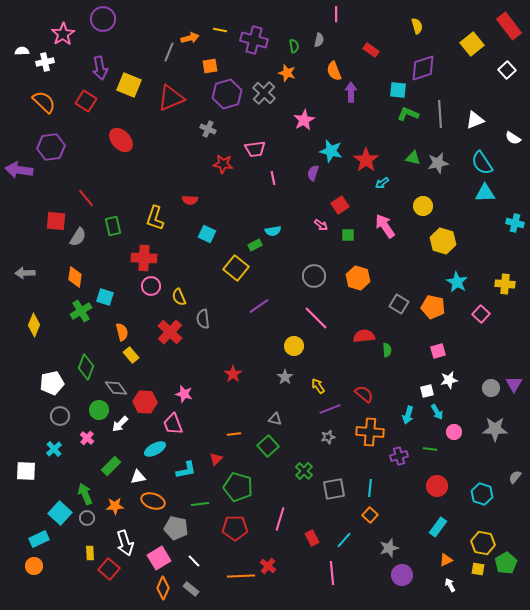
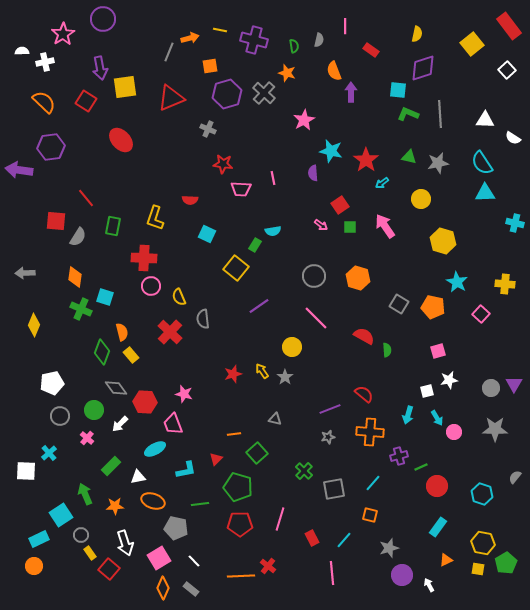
pink line at (336, 14): moved 9 px right, 12 px down
yellow semicircle at (417, 26): moved 8 px down; rotated 28 degrees clockwise
yellow square at (129, 85): moved 4 px left, 2 px down; rotated 30 degrees counterclockwise
white triangle at (475, 120): moved 10 px right; rotated 24 degrees clockwise
pink trapezoid at (255, 149): moved 14 px left, 40 px down; rotated 10 degrees clockwise
green triangle at (413, 158): moved 4 px left, 1 px up
purple semicircle at (313, 173): rotated 21 degrees counterclockwise
yellow circle at (423, 206): moved 2 px left, 7 px up
green rectangle at (113, 226): rotated 24 degrees clockwise
green square at (348, 235): moved 2 px right, 8 px up
green rectangle at (255, 245): rotated 32 degrees counterclockwise
green cross at (81, 311): moved 2 px up; rotated 35 degrees counterclockwise
red semicircle at (364, 336): rotated 35 degrees clockwise
yellow circle at (294, 346): moved 2 px left, 1 px down
green diamond at (86, 367): moved 16 px right, 15 px up
red star at (233, 374): rotated 18 degrees clockwise
yellow arrow at (318, 386): moved 56 px left, 15 px up
green circle at (99, 410): moved 5 px left
cyan arrow at (437, 412): moved 6 px down
green square at (268, 446): moved 11 px left, 7 px down
cyan cross at (54, 449): moved 5 px left, 4 px down
green line at (430, 449): moved 9 px left, 18 px down; rotated 32 degrees counterclockwise
cyan line at (370, 488): moved 3 px right, 5 px up; rotated 36 degrees clockwise
cyan square at (60, 513): moved 1 px right, 2 px down; rotated 15 degrees clockwise
orange square at (370, 515): rotated 28 degrees counterclockwise
gray circle at (87, 518): moved 6 px left, 17 px down
red pentagon at (235, 528): moved 5 px right, 4 px up
yellow rectangle at (90, 553): rotated 32 degrees counterclockwise
white arrow at (450, 585): moved 21 px left
